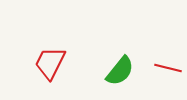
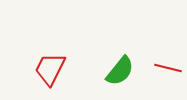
red trapezoid: moved 6 px down
